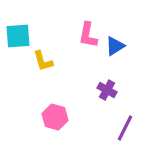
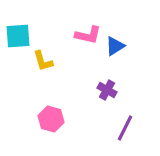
pink L-shape: rotated 88 degrees counterclockwise
pink hexagon: moved 4 px left, 2 px down
